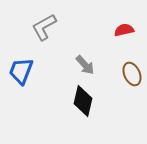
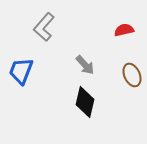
gray L-shape: rotated 20 degrees counterclockwise
brown ellipse: moved 1 px down
black diamond: moved 2 px right, 1 px down
